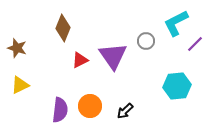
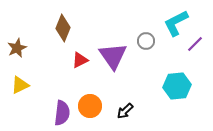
brown star: rotated 30 degrees clockwise
purple semicircle: moved 2 px right, 3 px down
